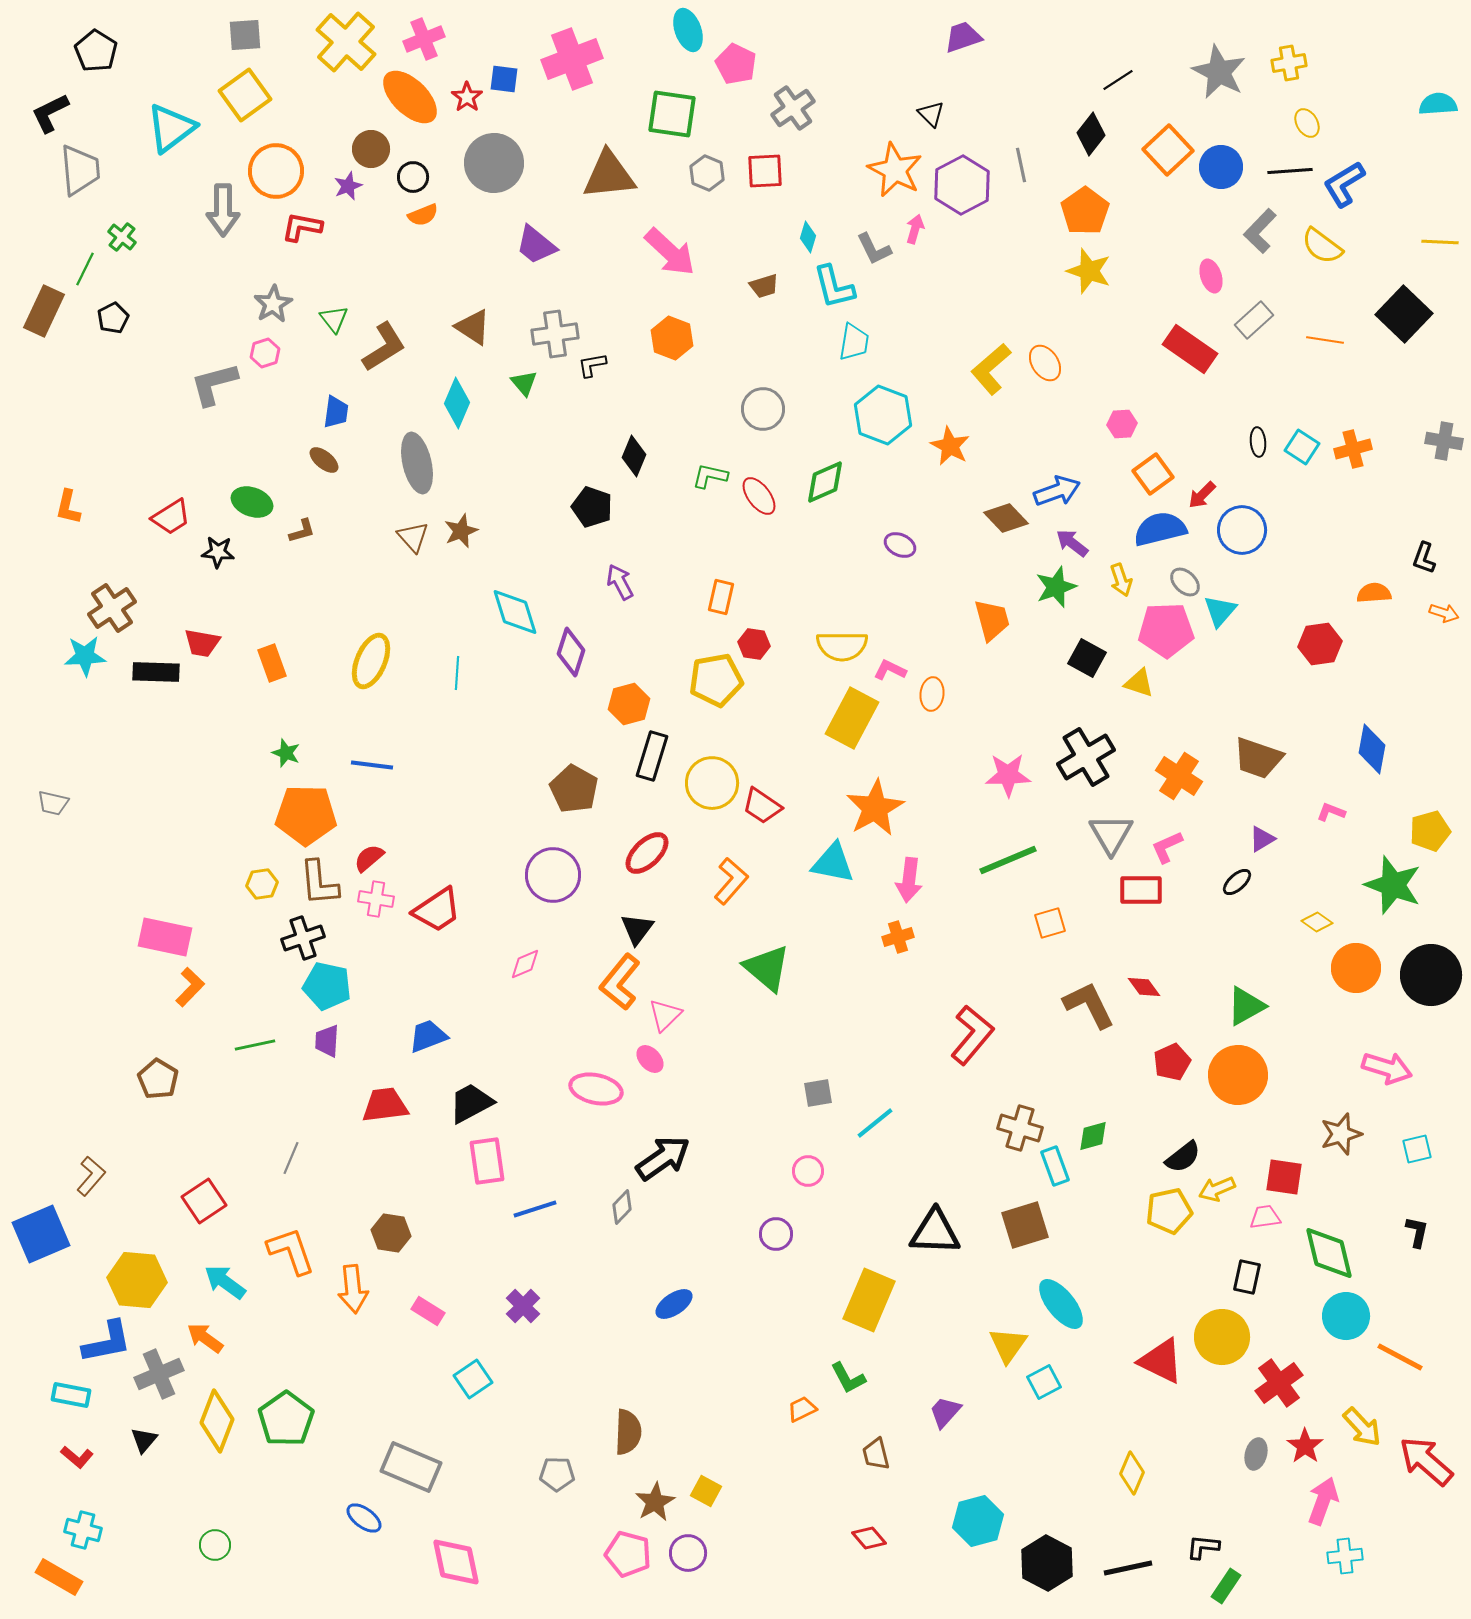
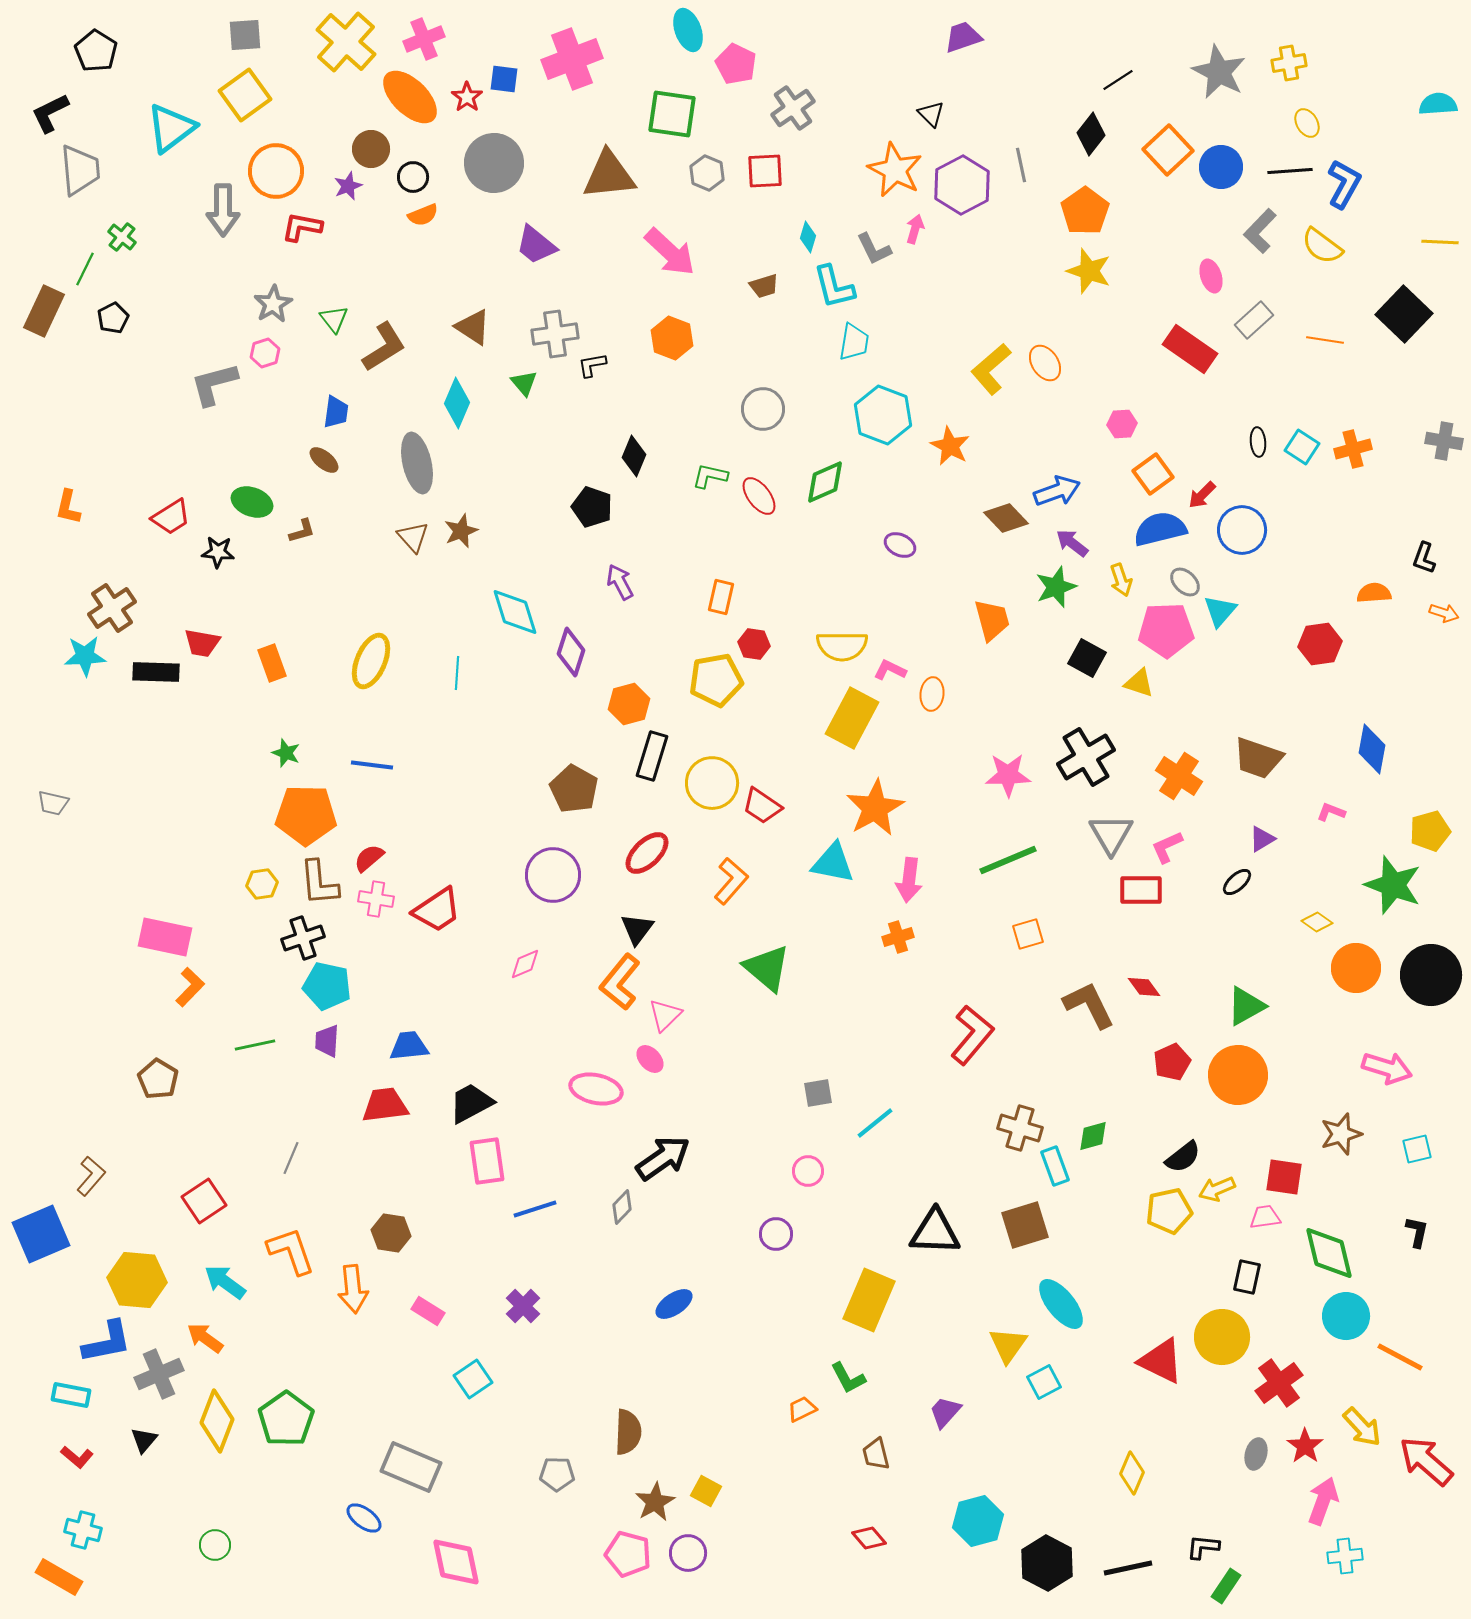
blue L-shape at (1344, 184): rotated 150 degrees clockwise
orange square at (1050, 923): moved 22 px left, 11 px down
blue trapezoid at (428, 1036): moved 19 px left, 10 px down; rotated 15 degrees clockwise
